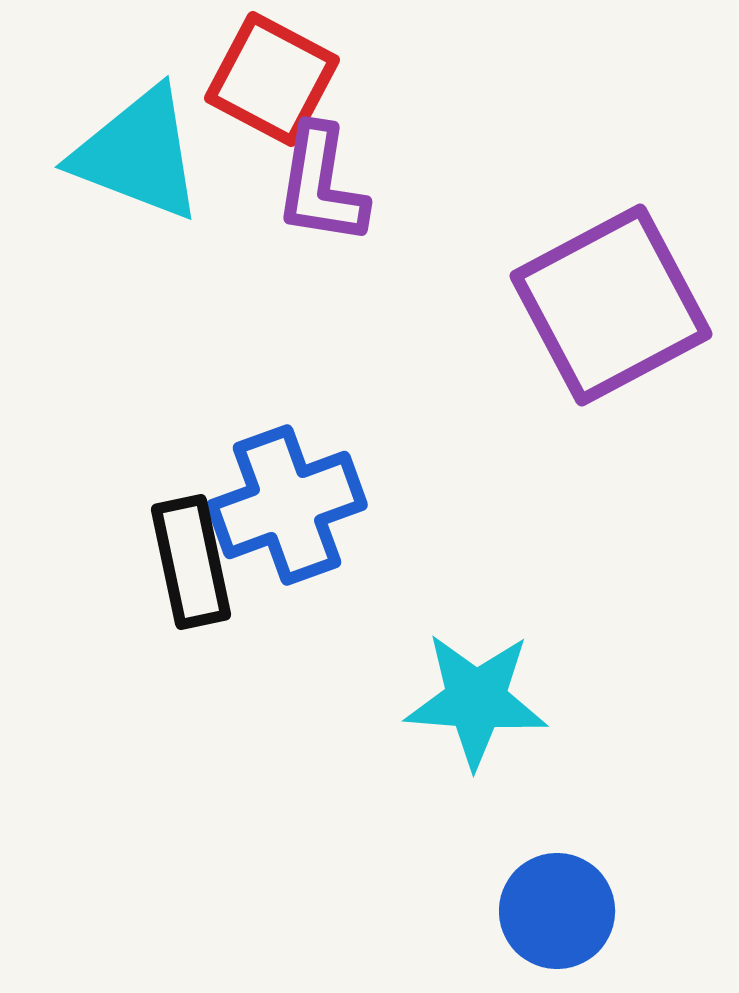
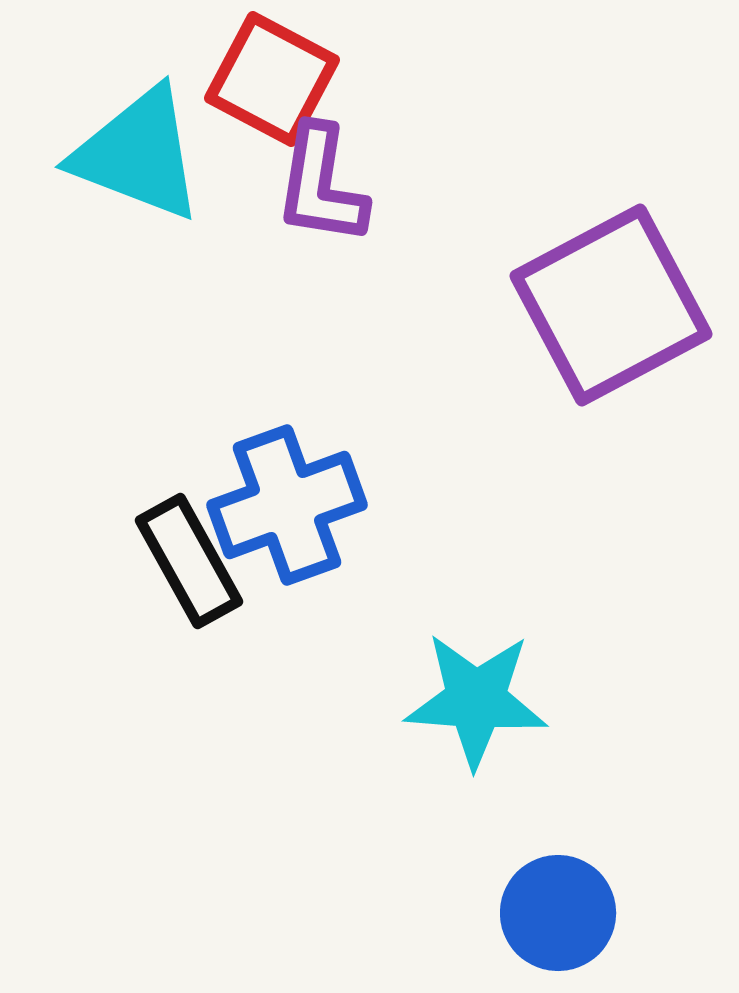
black rectangle: moved 2 px left, 1 px up; rotated 17 degrees counterclockwise
blue circle: moved 1 px right, 2 px down
